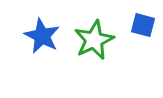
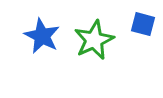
blue square: moved 1 px up
